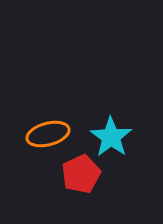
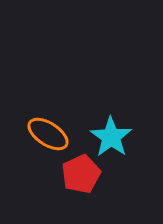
orange ellipse: rotated 48 degrees clockwise
